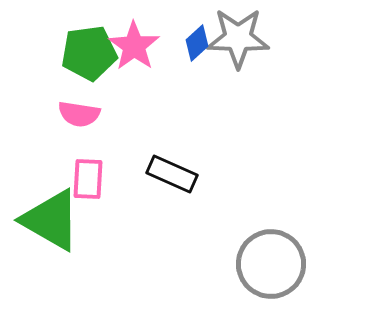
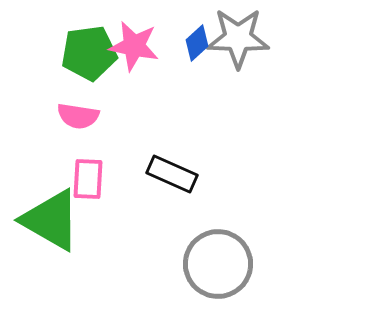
pink star: rotated 24 degrees counterclockwise
pink semicircle: moved 1 px left, 2 px down
gray circle: moved 53 px left
